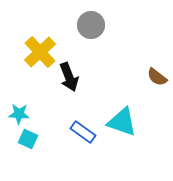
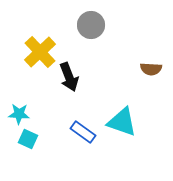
brown semicircle: moved 6 px left, 8 px up; rotated 35 degrees counterclockwise
